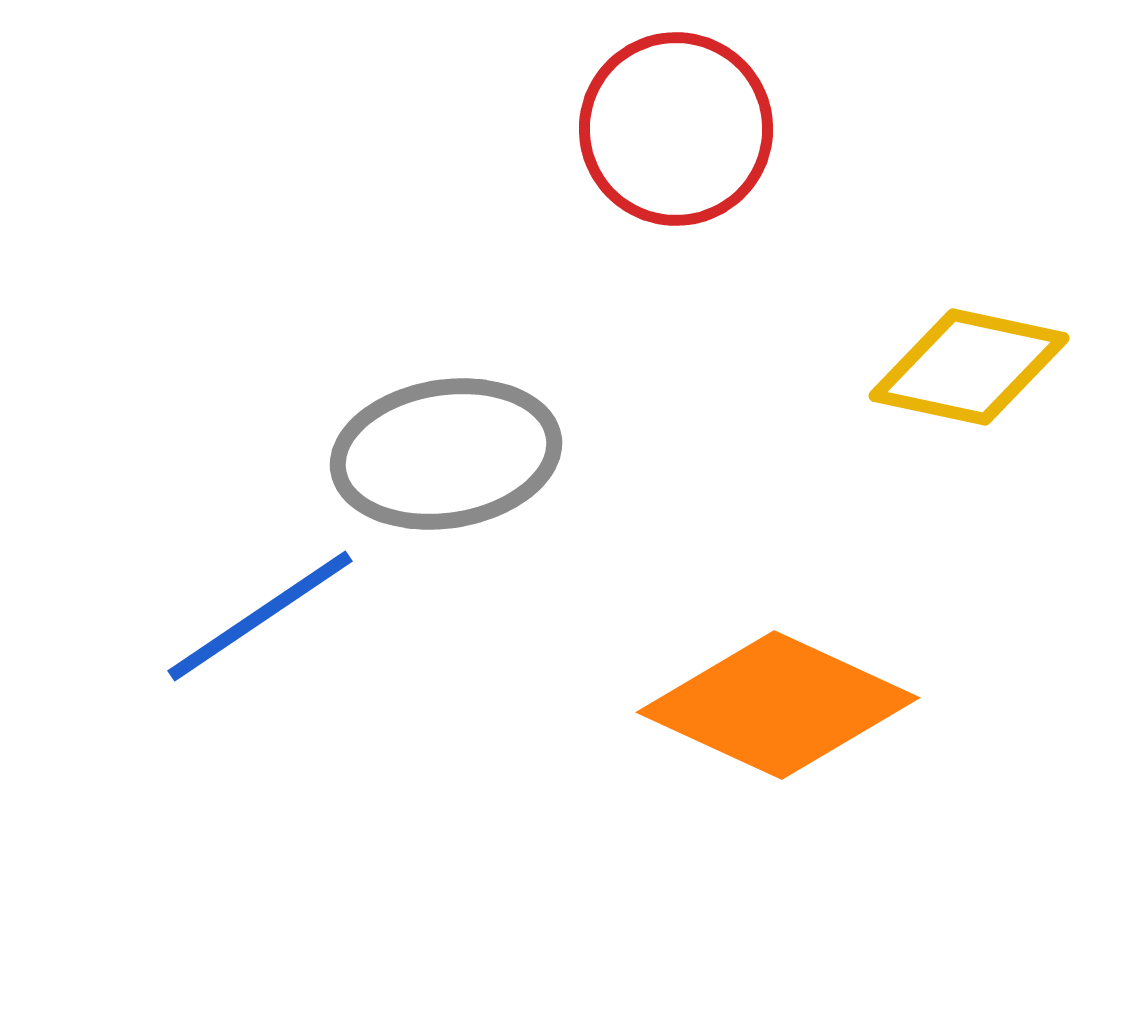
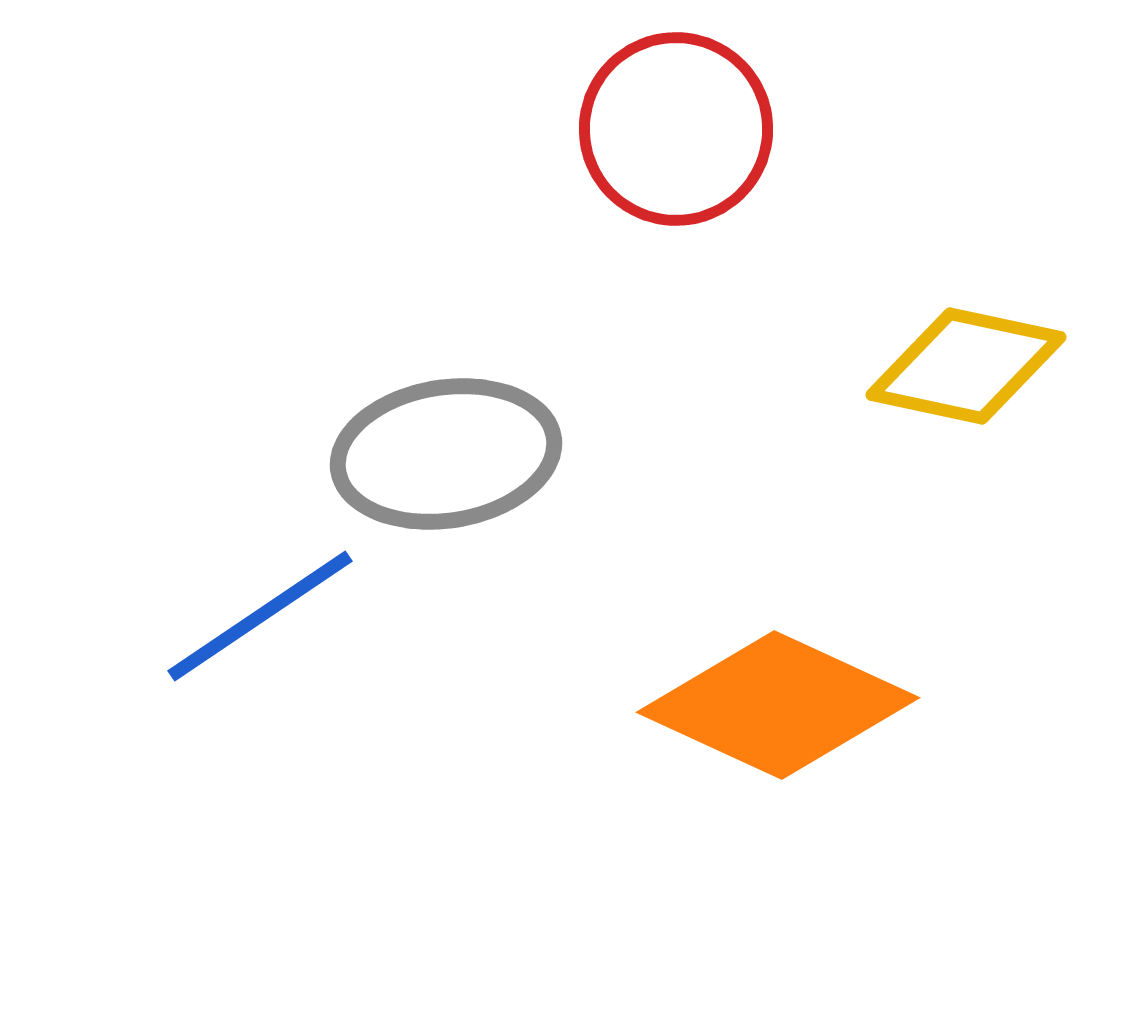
yellow diamond: moved 3 px left, 1 px up
